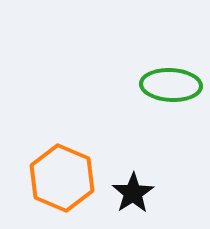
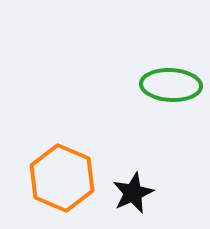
black star: rotated 9 degrees clockwise
